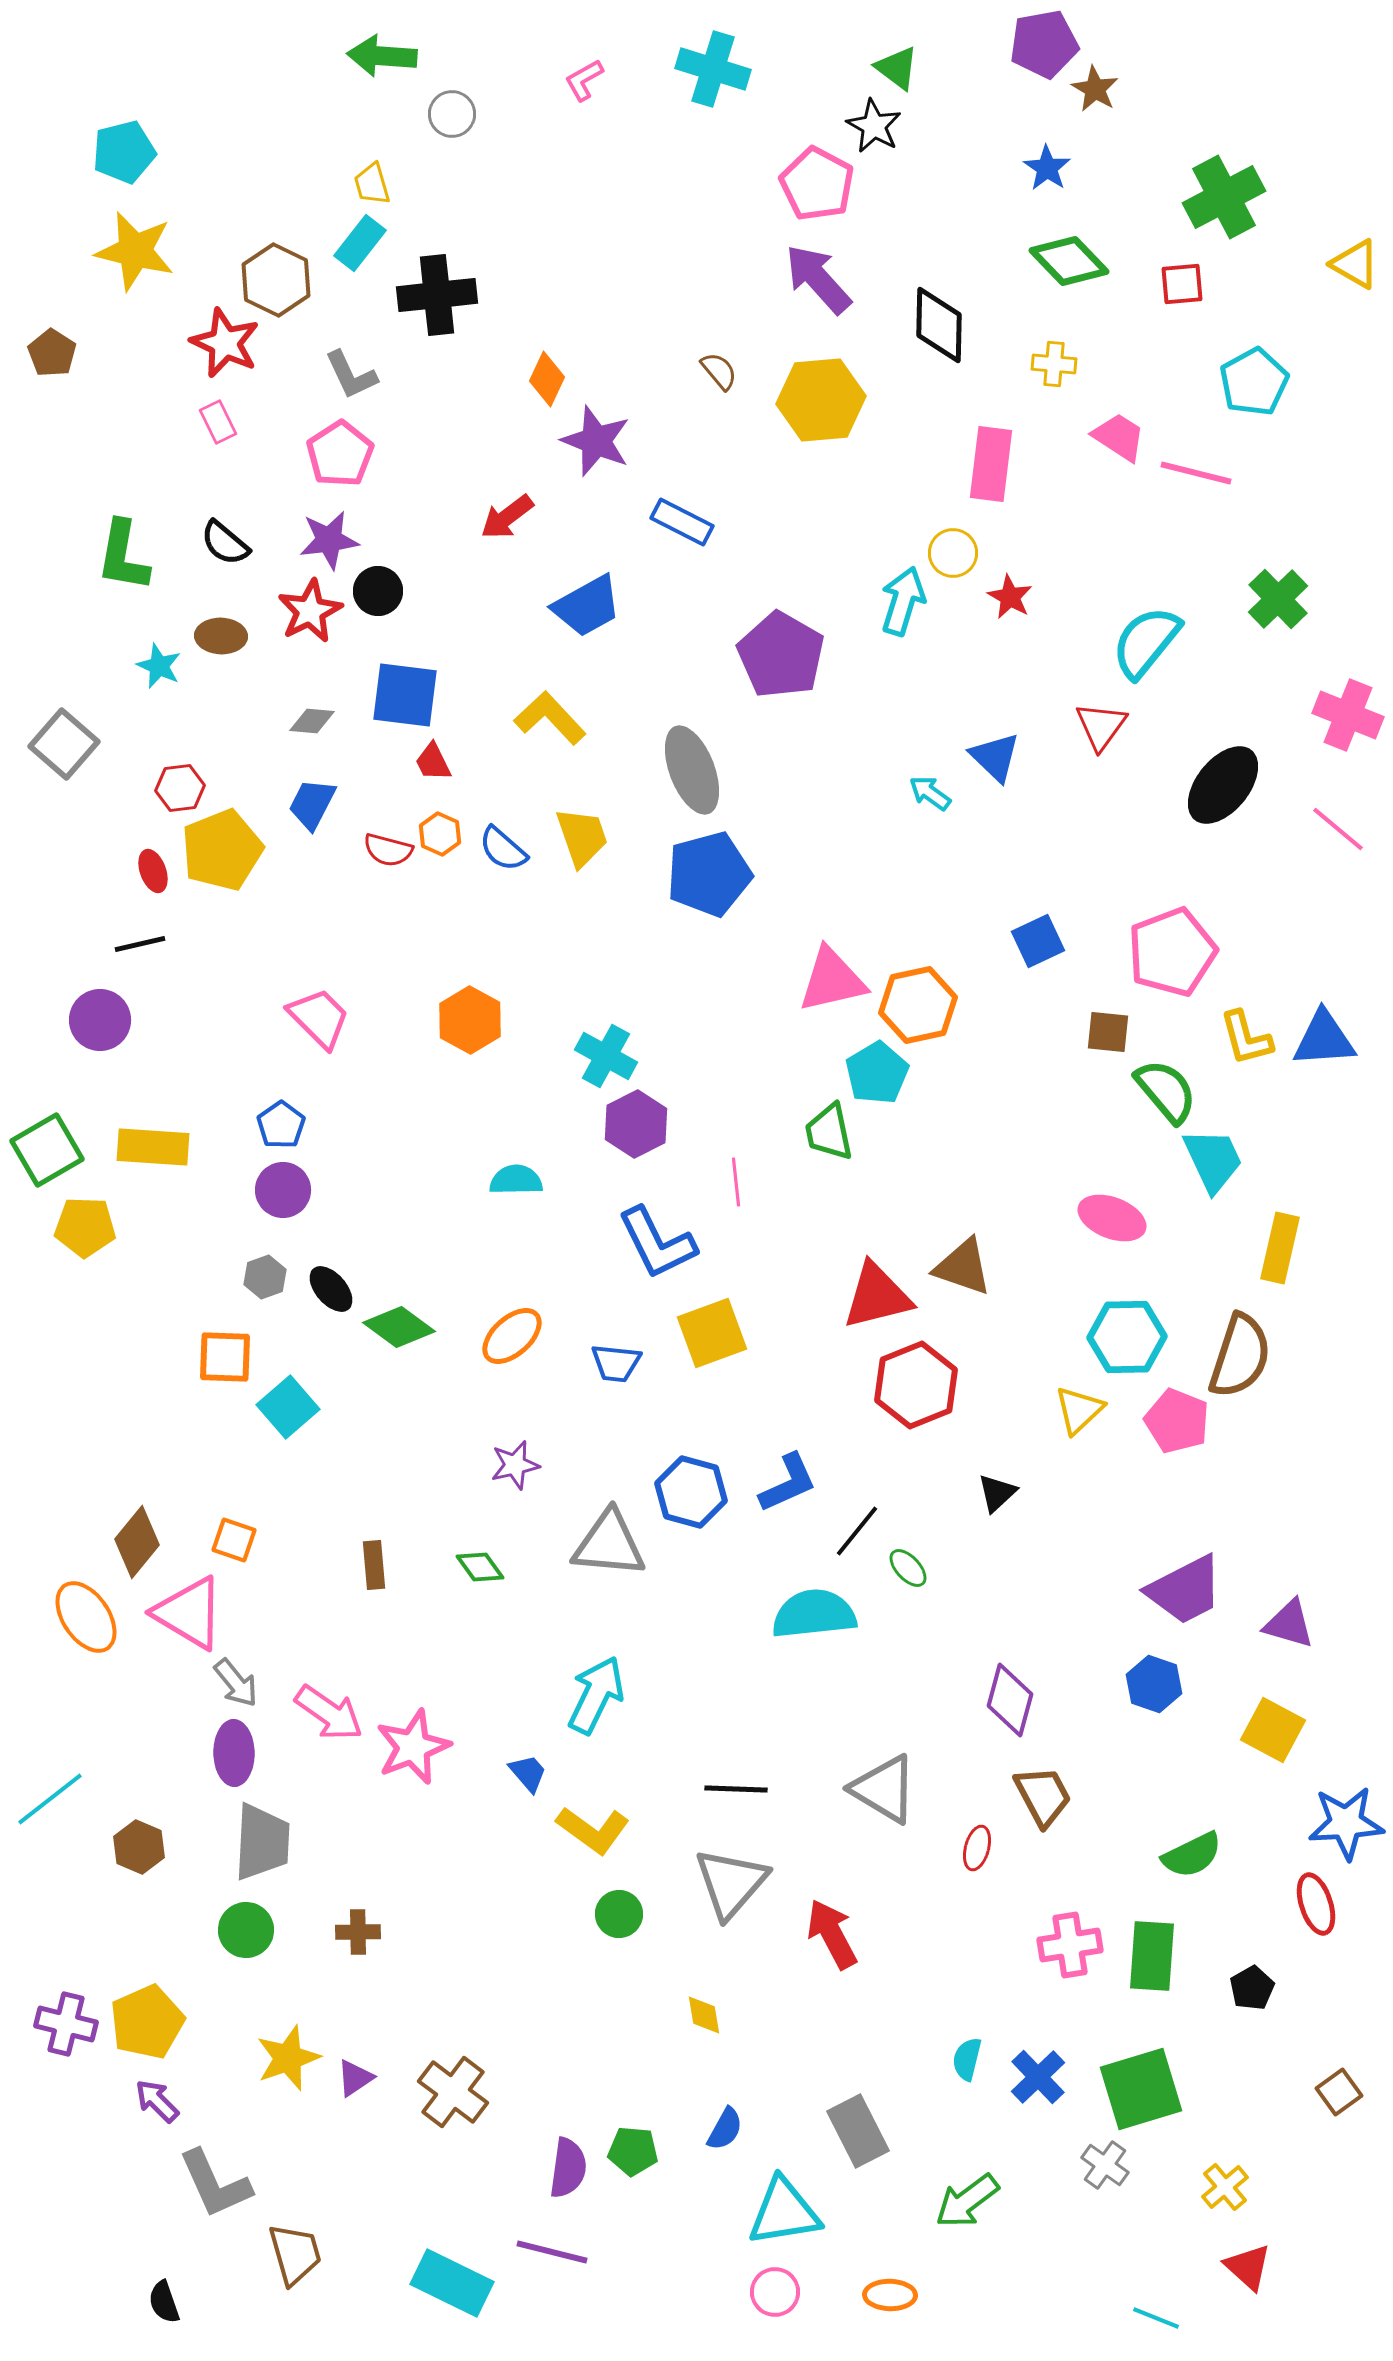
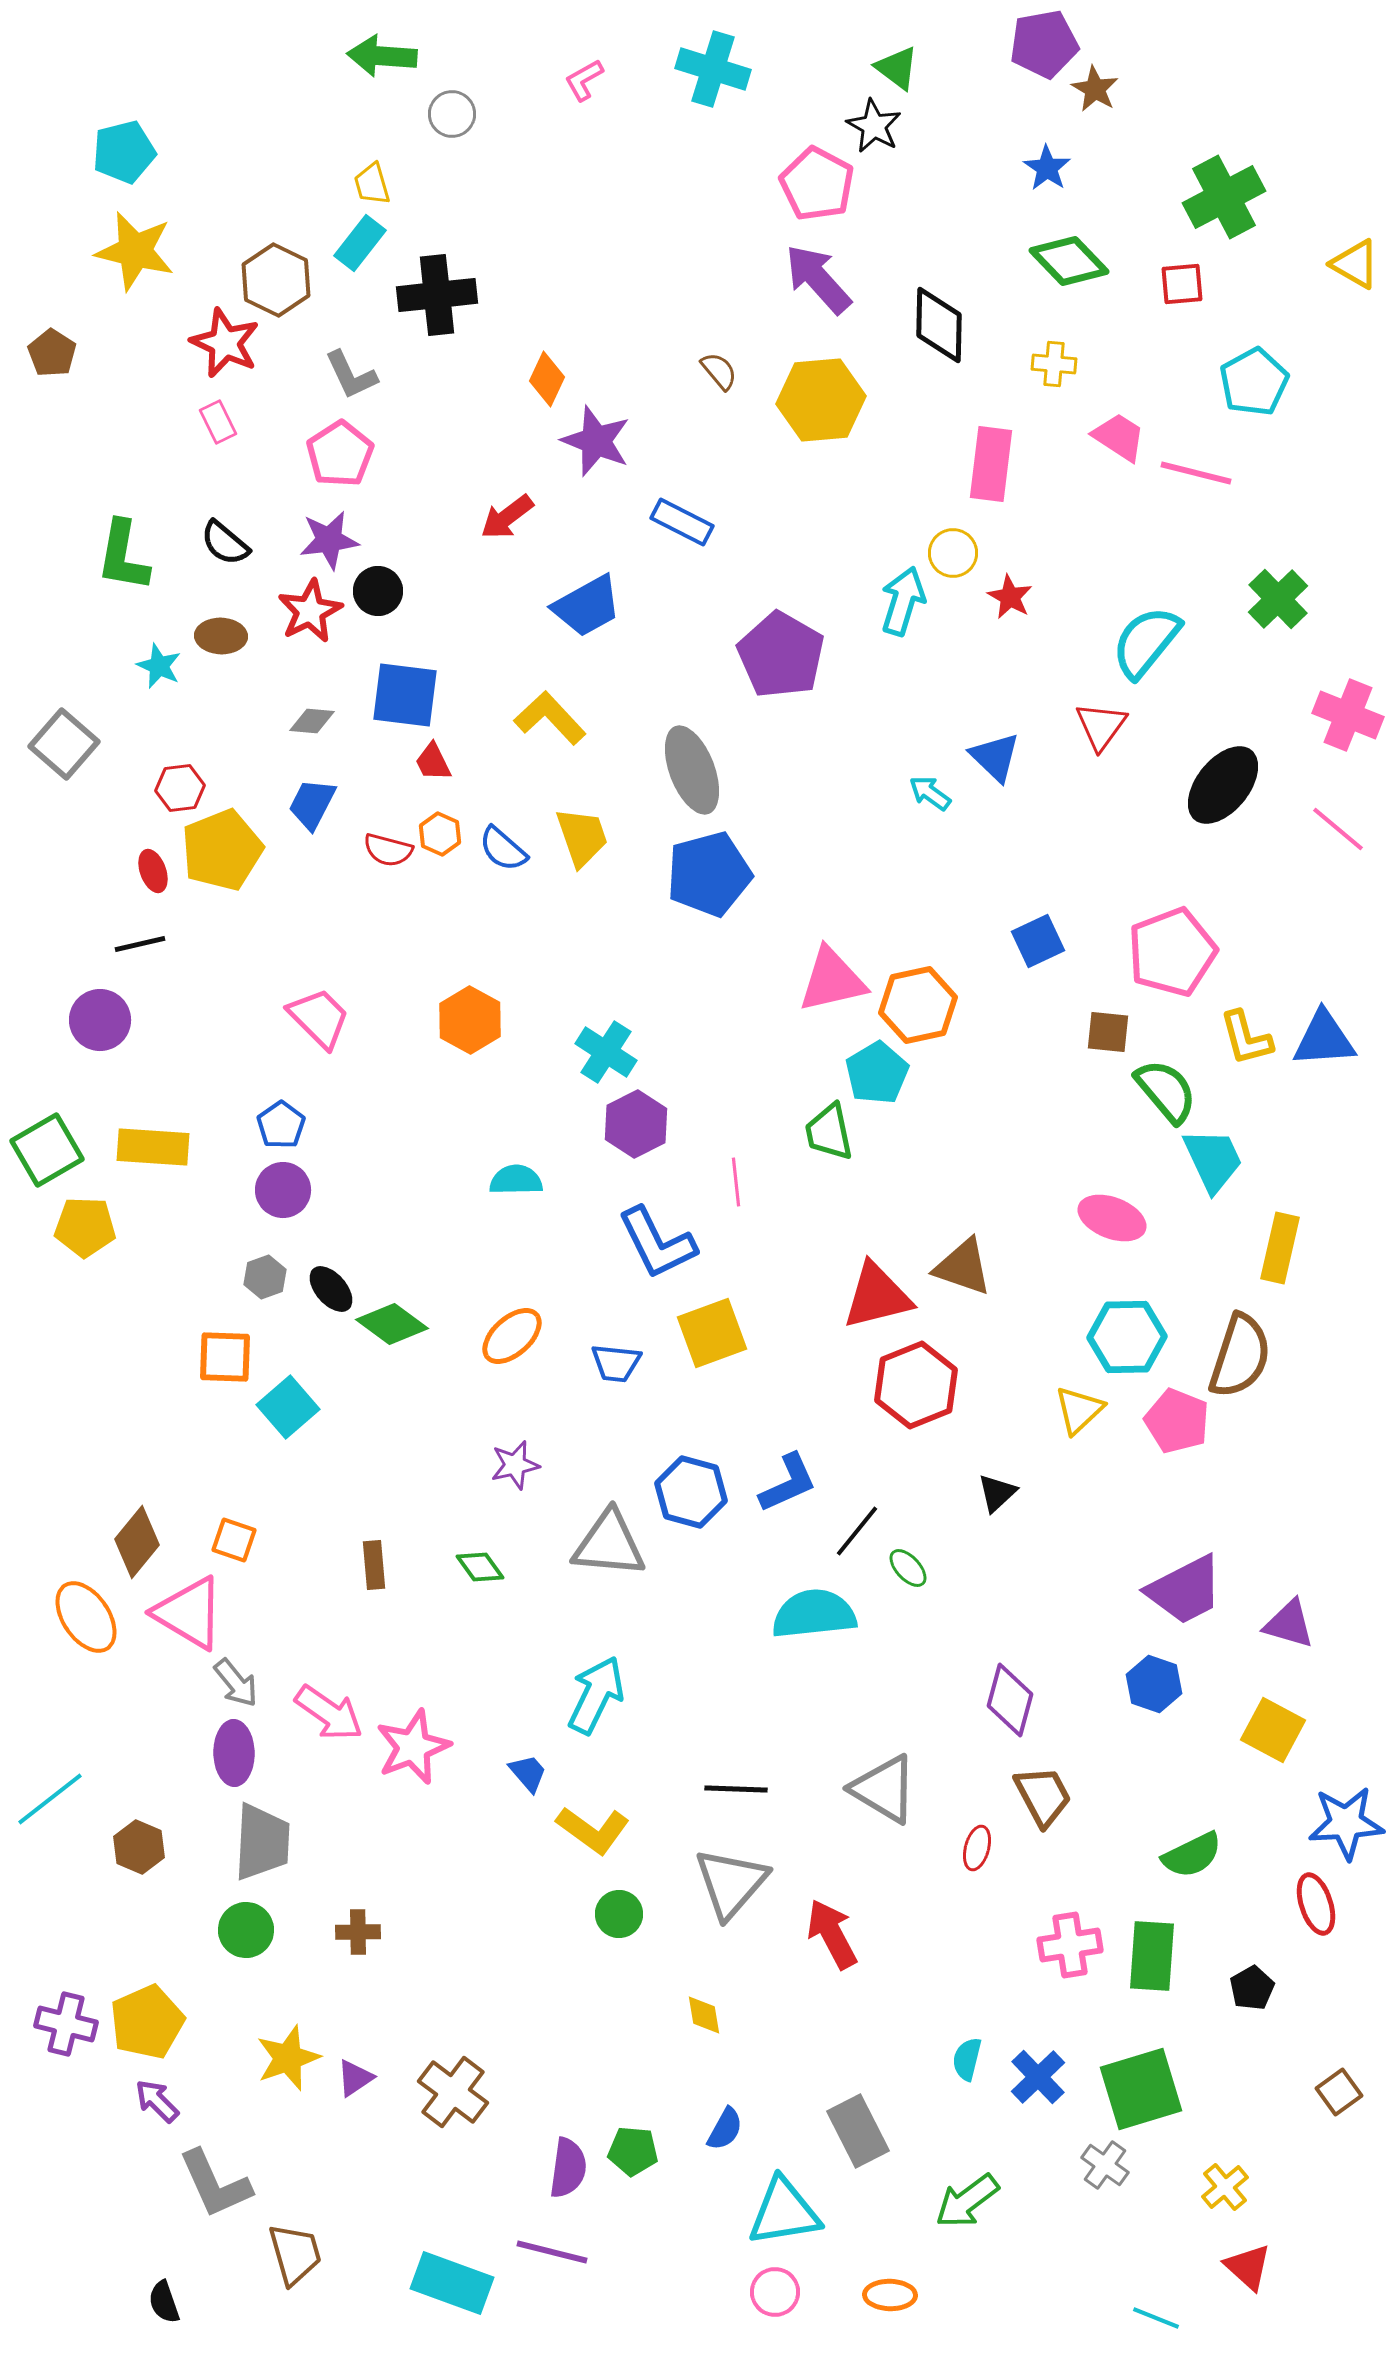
cyan cross at (606, 1056): moved 4 px up; rotated 4 degrees clockwise
green diamond at (399, 1327): moved 7 px left, 3 px up
cyan rectangle at (452, 2283): rotated 6 degrees counterclockwise
